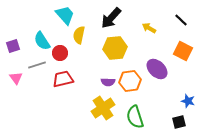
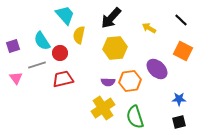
blue star: moved 9 px left, 2 px up; rotated 16 degrees counterclockwise
